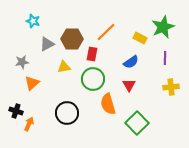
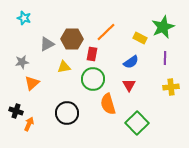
cyan star: moved 9 px left, 3 px up
